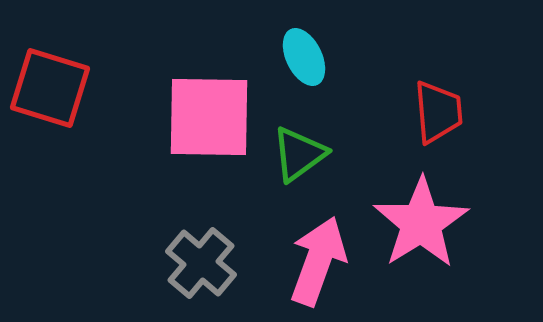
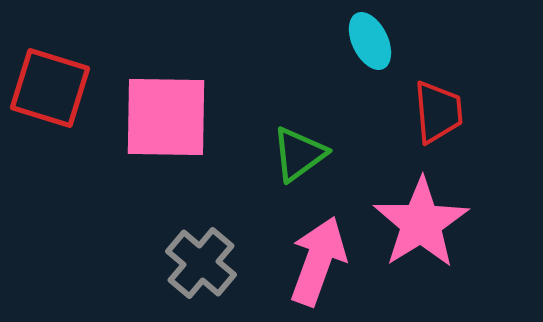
cyan ellipse: moved 66 px right, 16 px up
pink square: moved 43 px left
